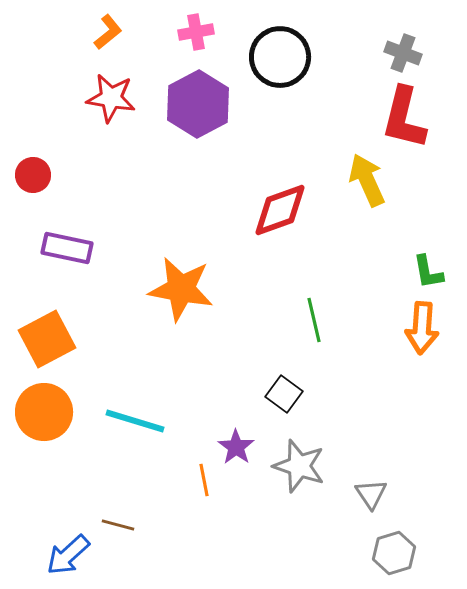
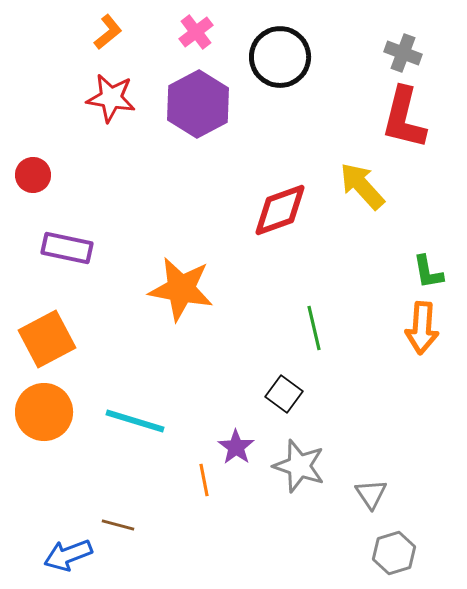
pink cross: rotated 28 degrees counterclockwise
yellow arrow: moved 5 px left, 6 px down; rotated 18 degrees counterclockwise
green line: moved 8 px down
blue arrow: rotated 21 degrees clockwise
